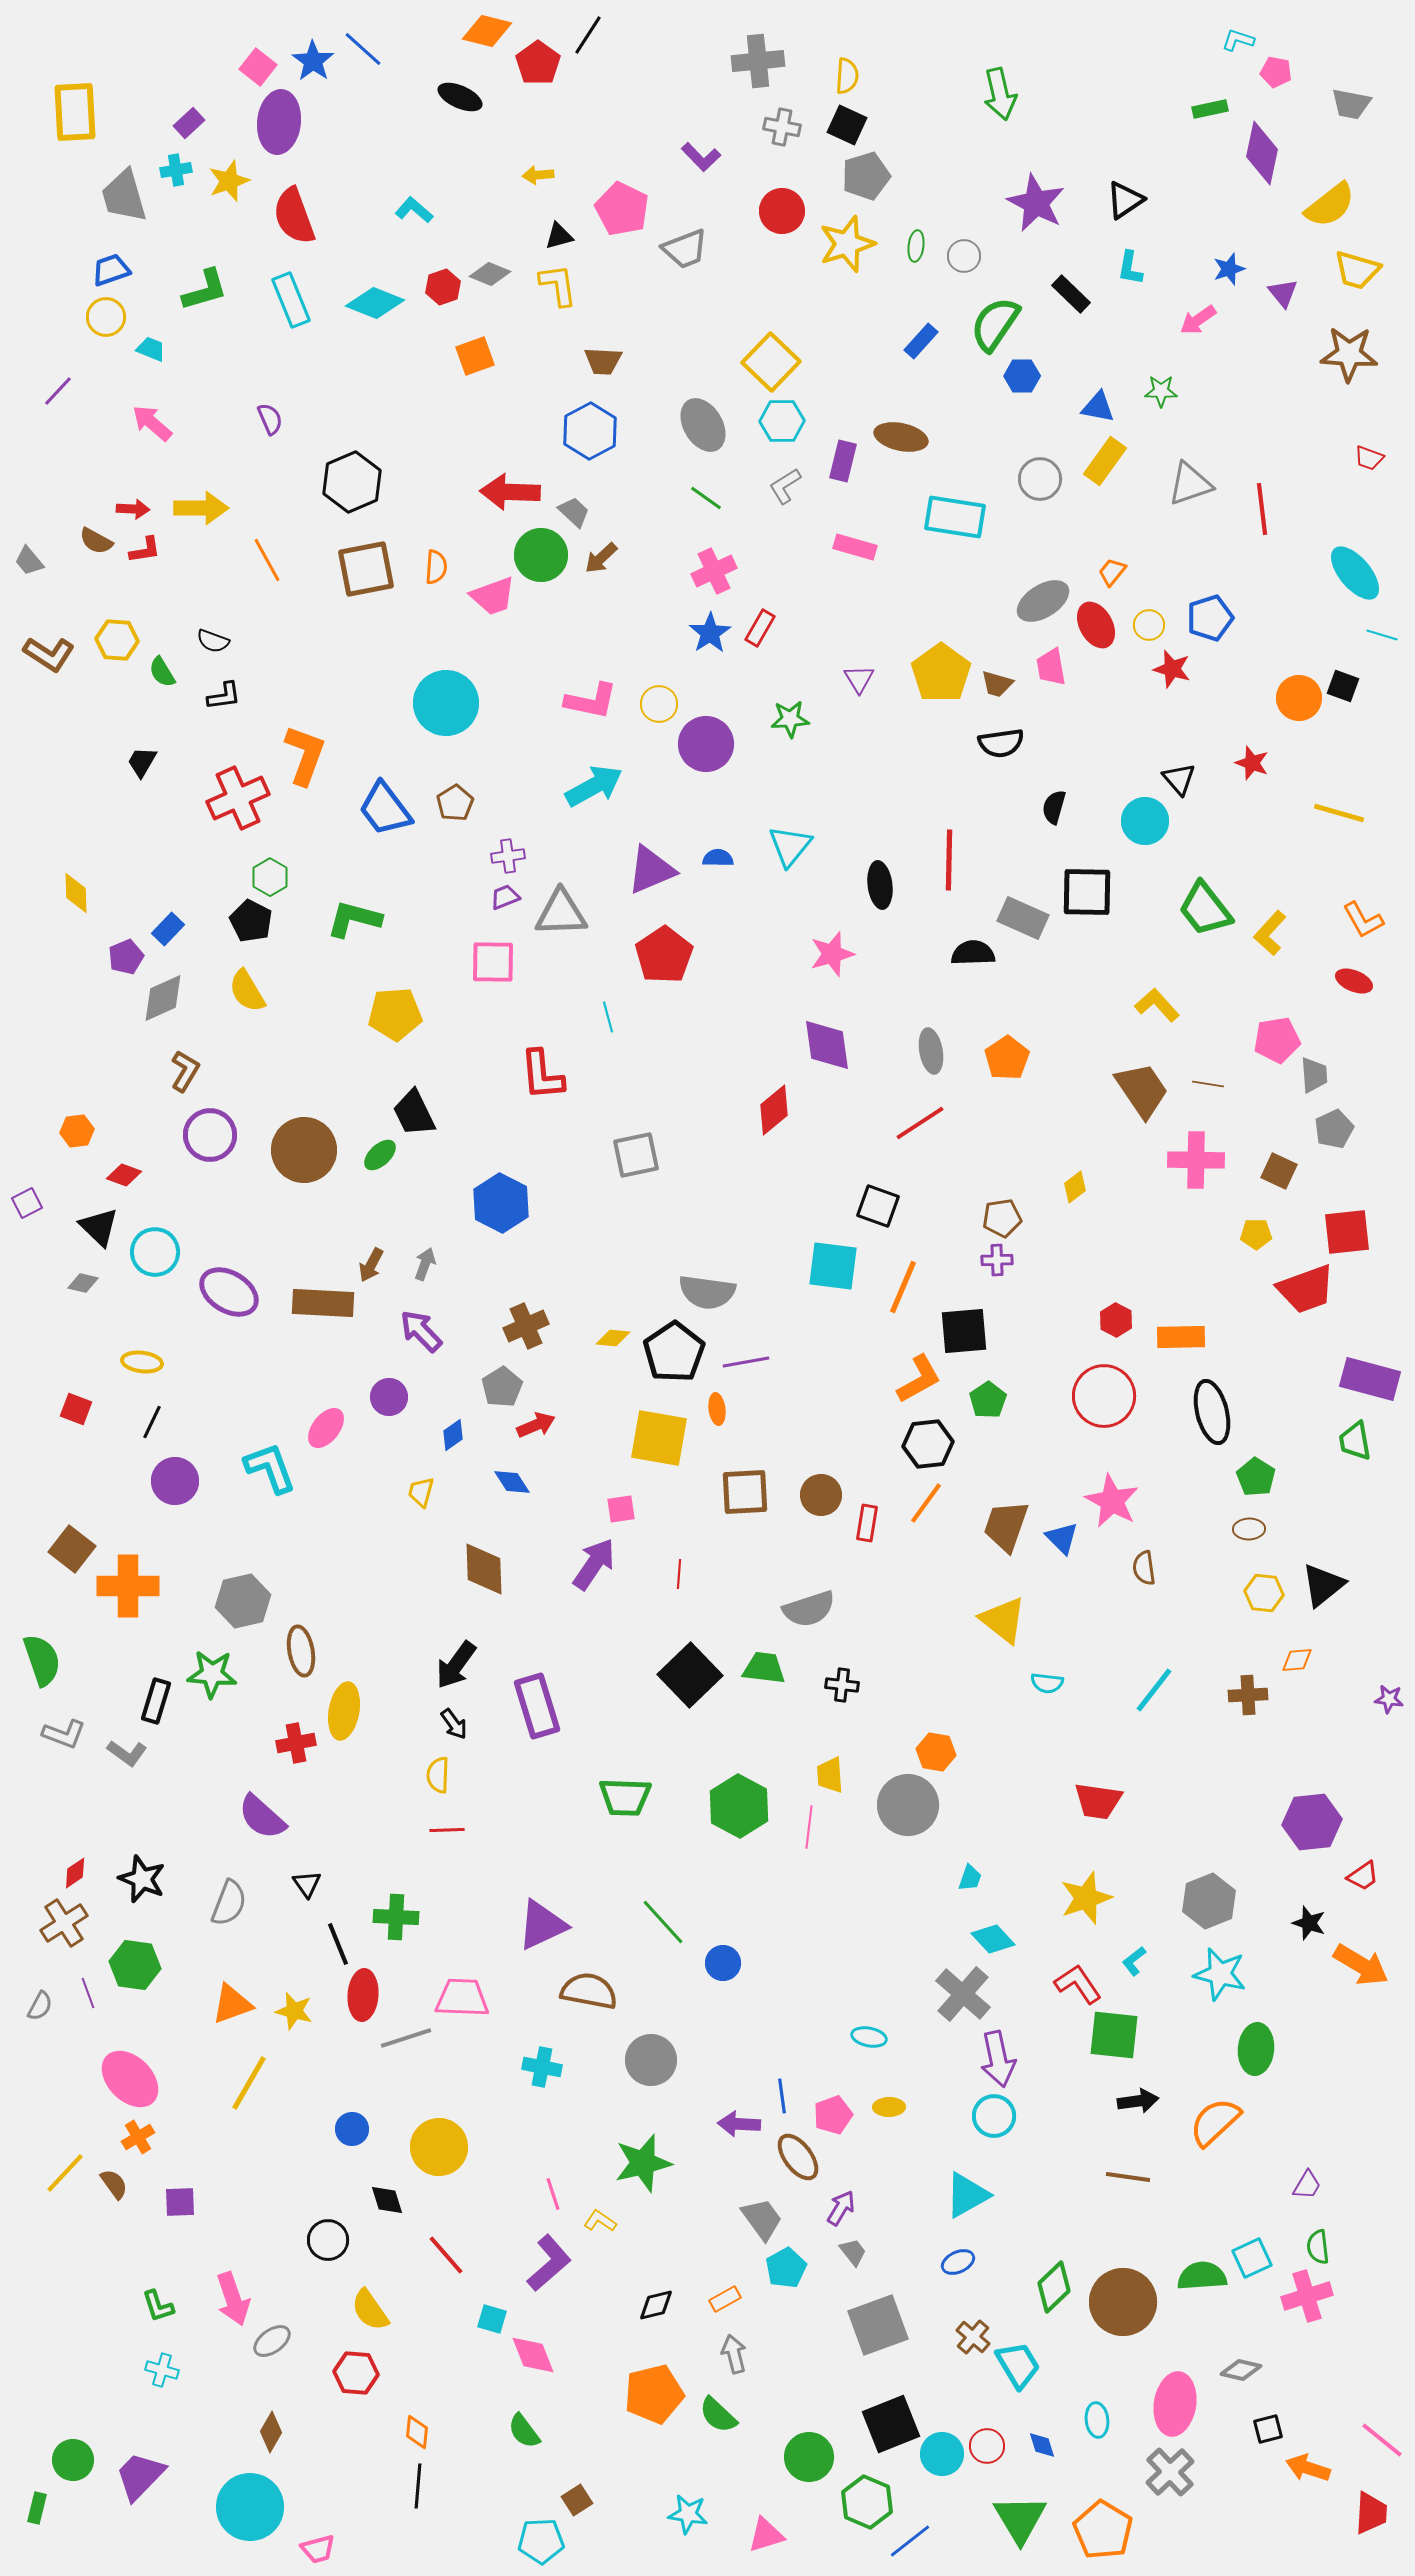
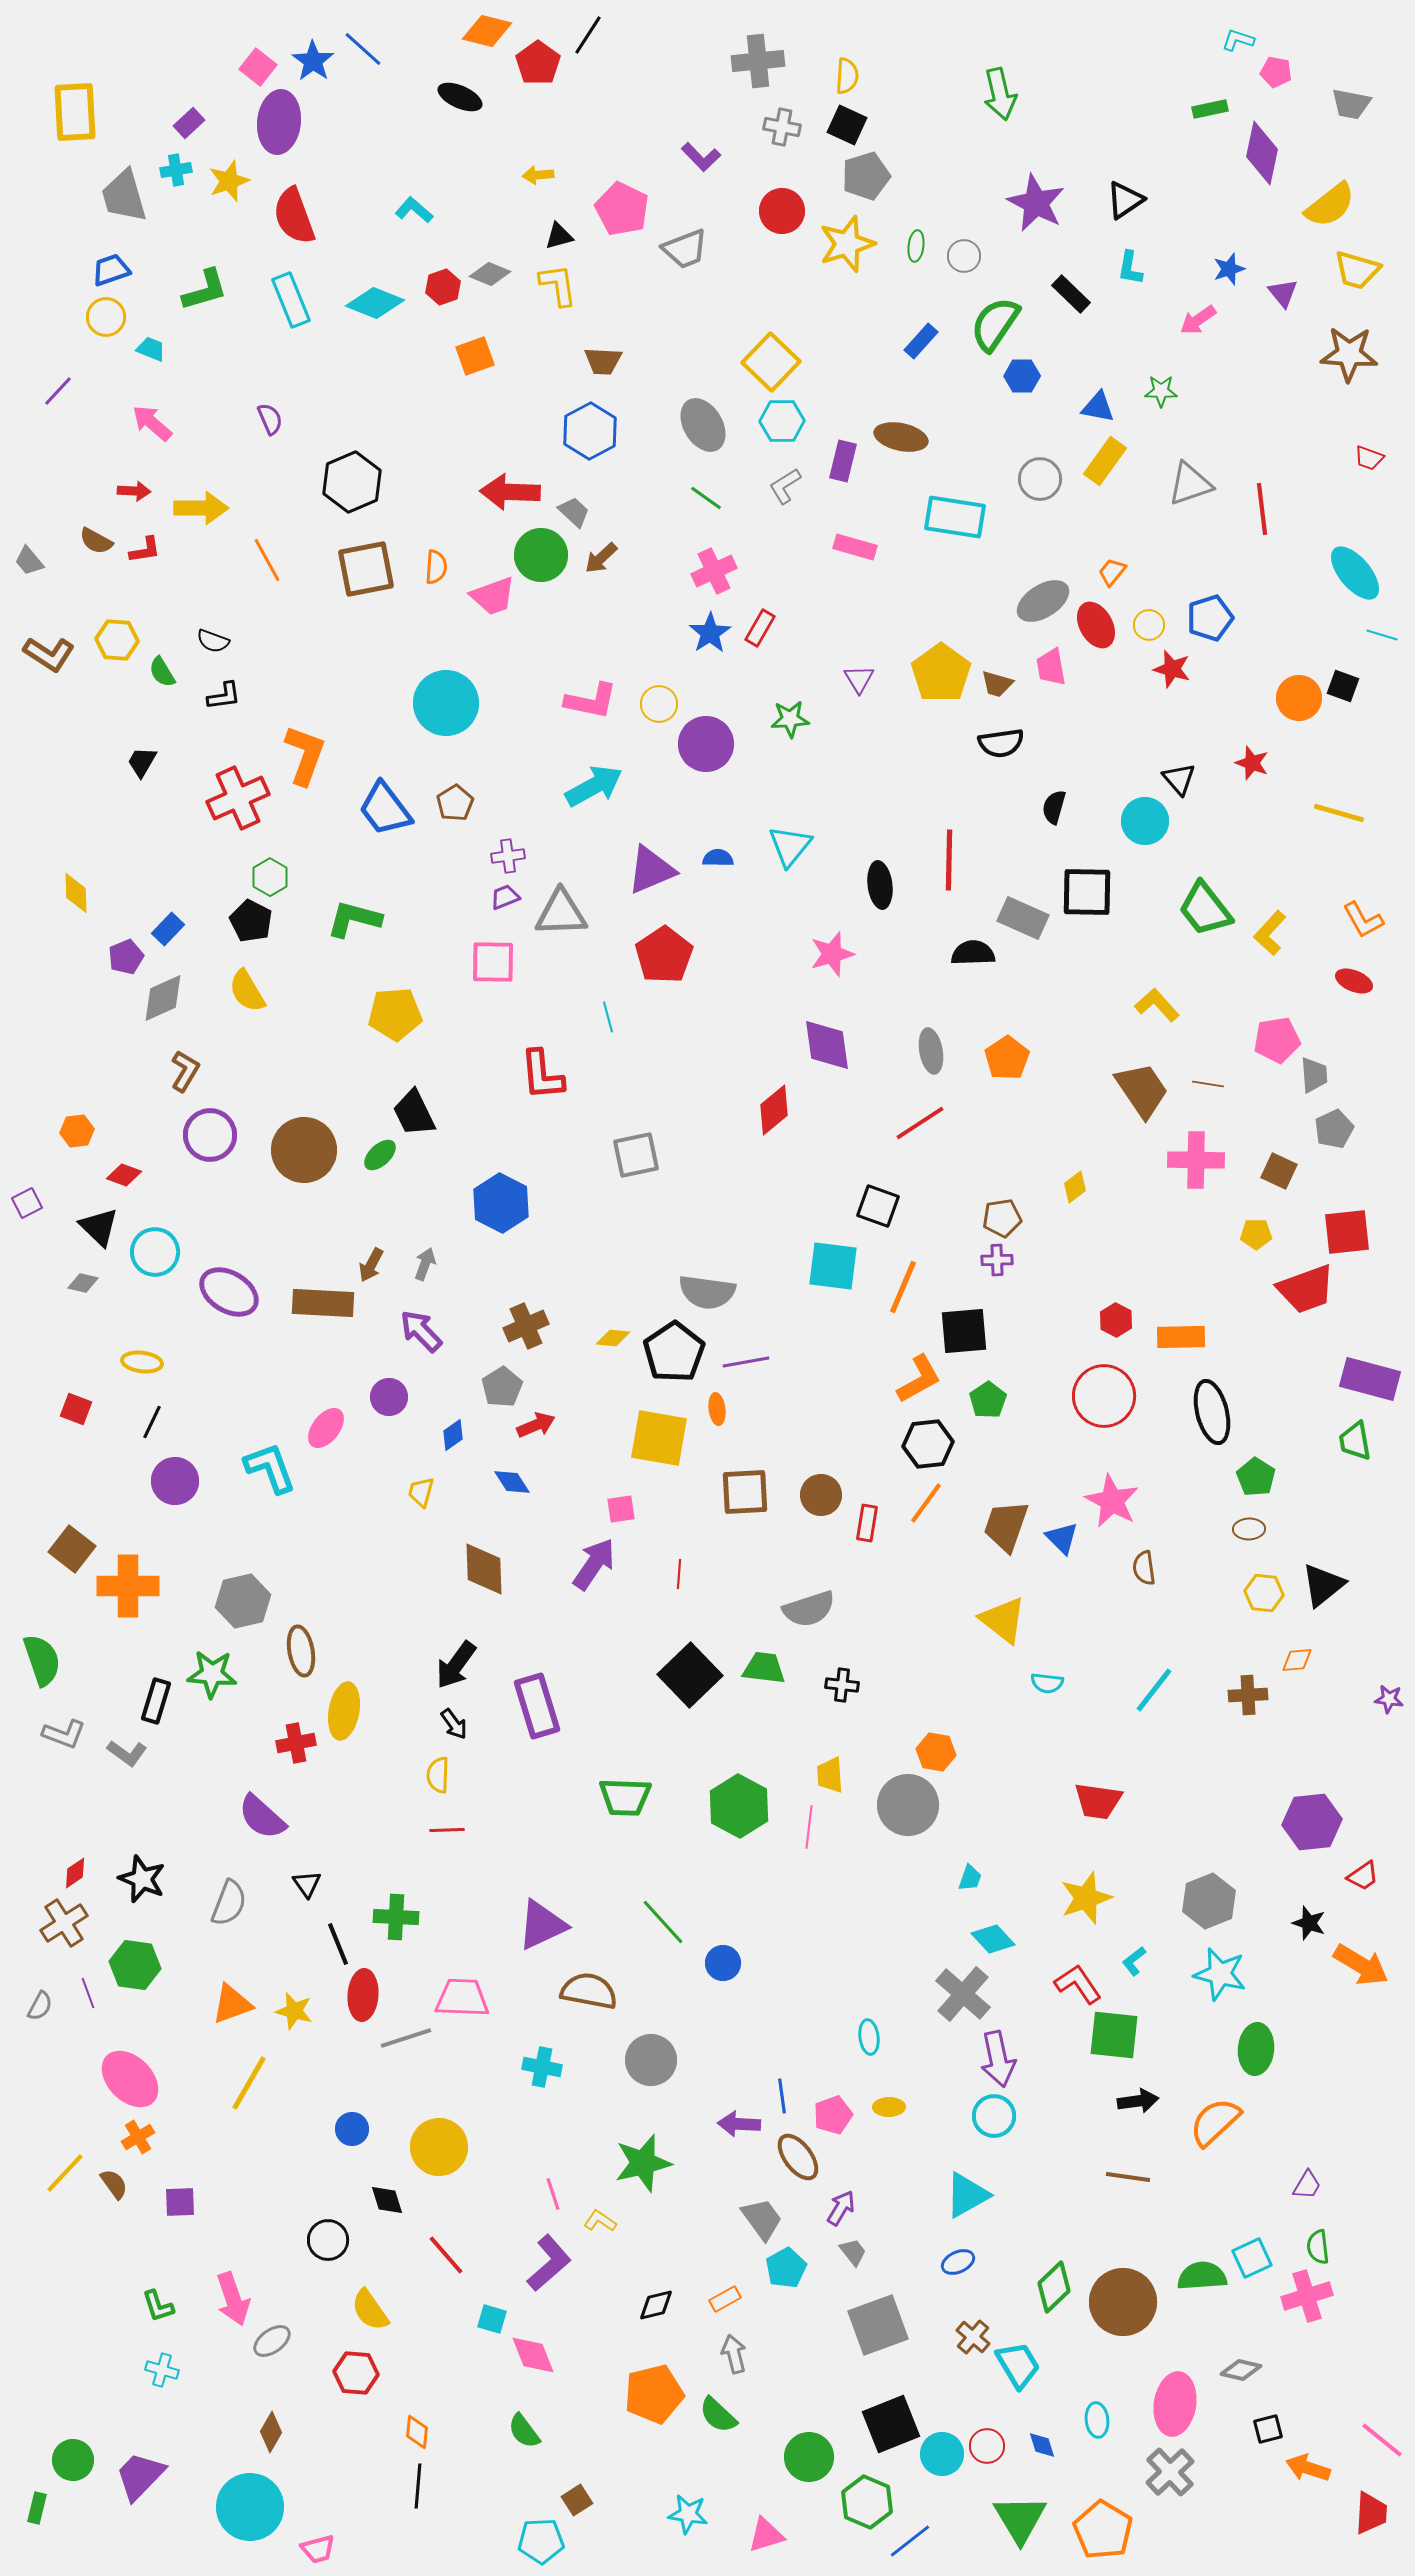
red arrow at (133, 509): moved 1 px right, 18 px up
cyan ellipse at (869, 2037): rotated 72 degrees clockwise
